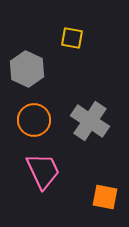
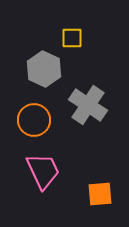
yellow square: rotated 10 degrees counterclockwise
gray hexagon: moved 17 px right
gray cross: moved 2 px left, 16 px up
orange square: moved 5 px left, 3 px up; rotated 16 degrees counterclockwise
